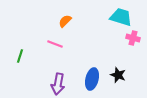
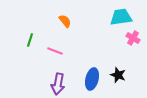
cyan trapezoid: rotated 25 degrees counterclockwise
orange semicircle: rotated 96 degrees clockwise
pink cross: rotated 16 degrees clockwise
pink line: moved 7 px down
green line: moved 10 px right, 16 px up
